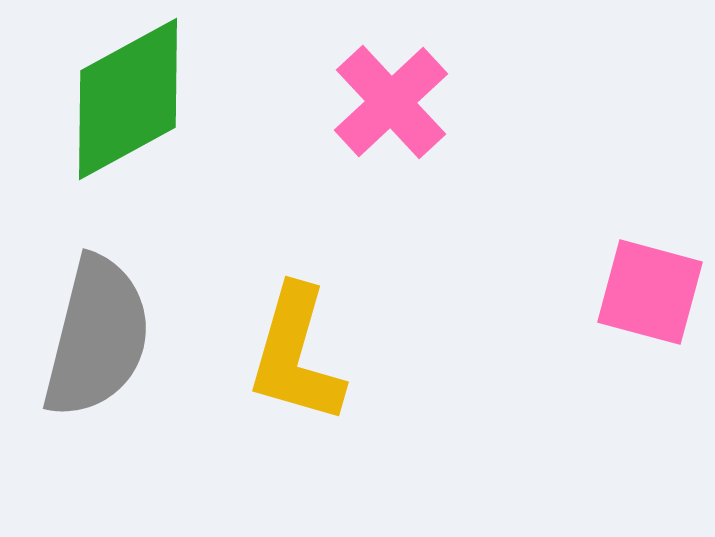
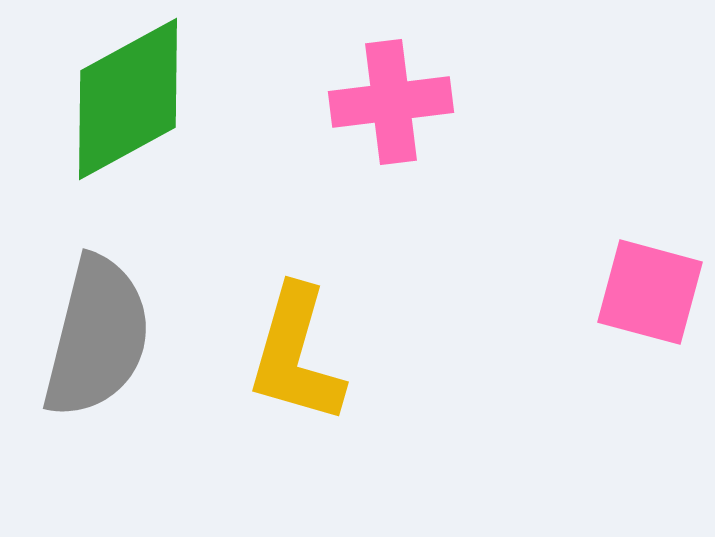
pink cross: rotated 36 degrees clockwise
